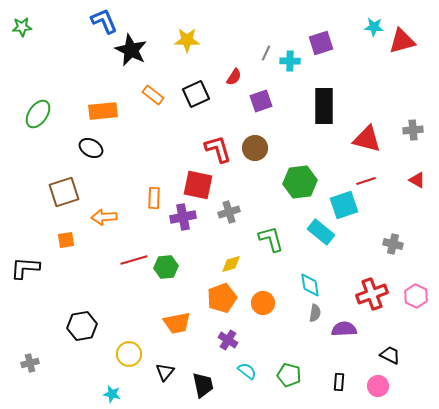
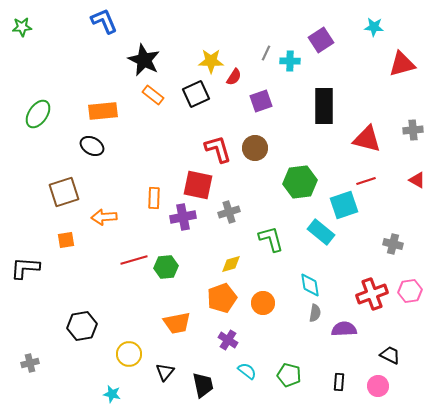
yellow star at (187, 40): moved 24 px right, 21 px down
red triangle at (402, 41): moved 23 px down
purple square at (321, 43): moved 3 px up; rotated 15 degrees counterclockwise
black star at (131, 50): moved 13 px right, 10 px down
black ellipse at (91, 148): moved 1 px right, 2 px up
pink hexagon at (416, 296): moved 6 px left, 5 px up; rotated 25 degrees clockwise
